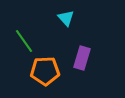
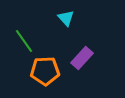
purple rectangle: rotated 25 degrees clockwise
